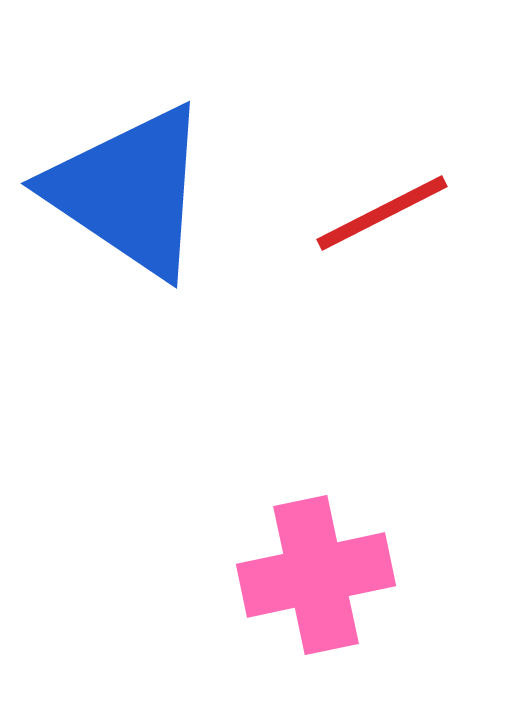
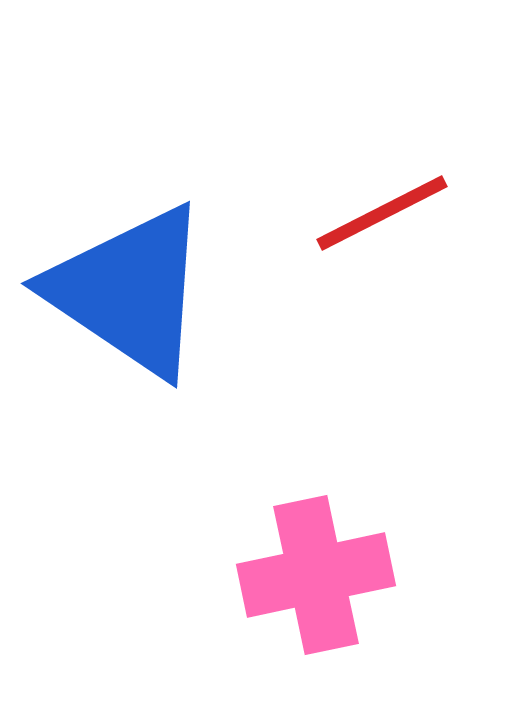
blue triangle: moved 100 px down
